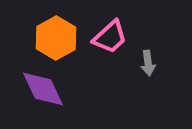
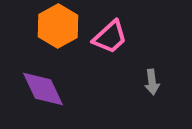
orange hexagon: moved 2 px right, 12 px up
gray arrow: moved 4 px right, 19 px down
